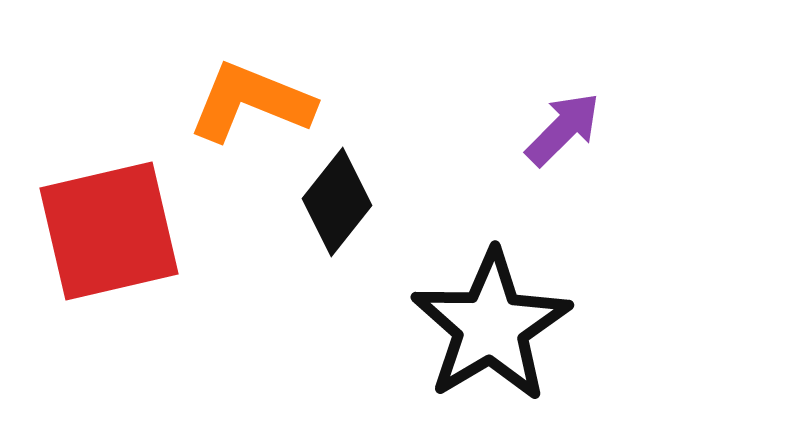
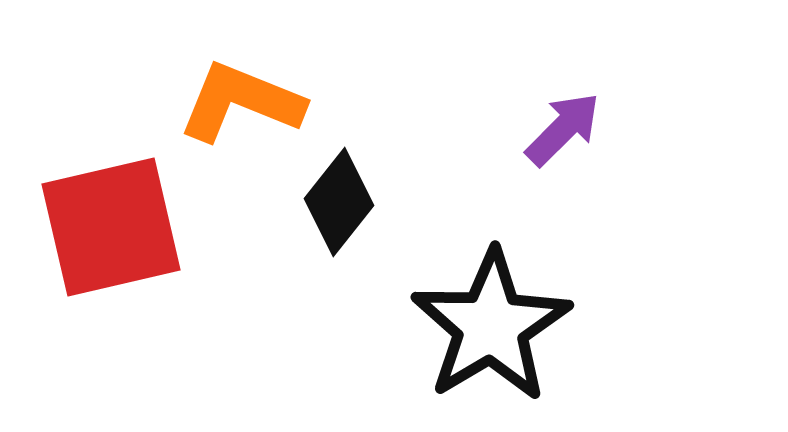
orange L-shape: moved 10 px left
black diamond: moved 2 px right
red square: moved 2 px right, 4 px up
